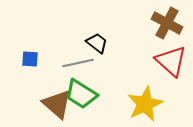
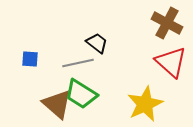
red triangle: moved 1 px down
